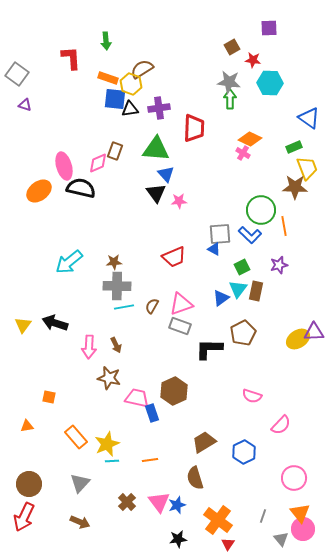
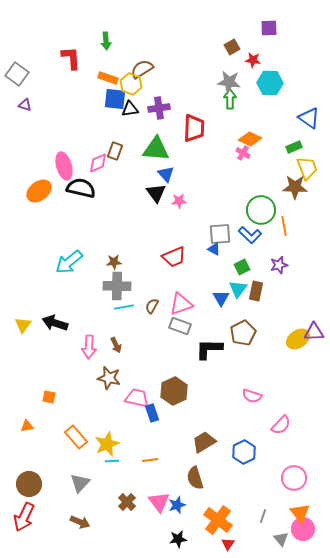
blue triangle at (221, 298): rotated 24 degrees counterclockwise
